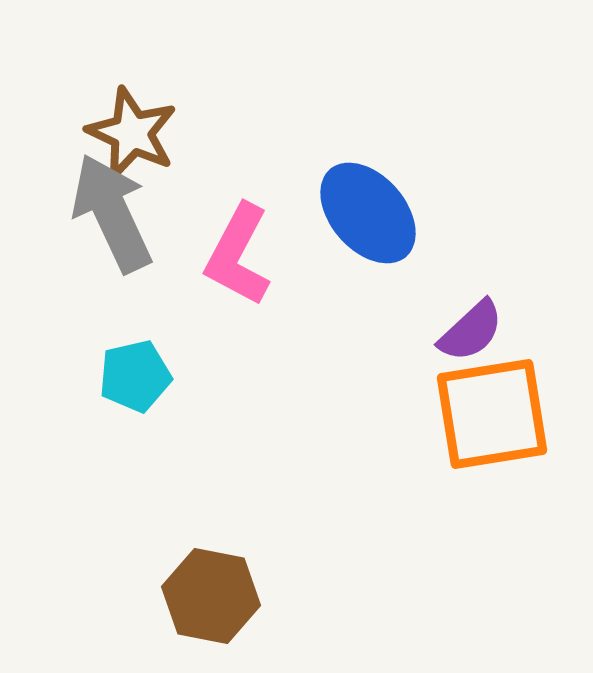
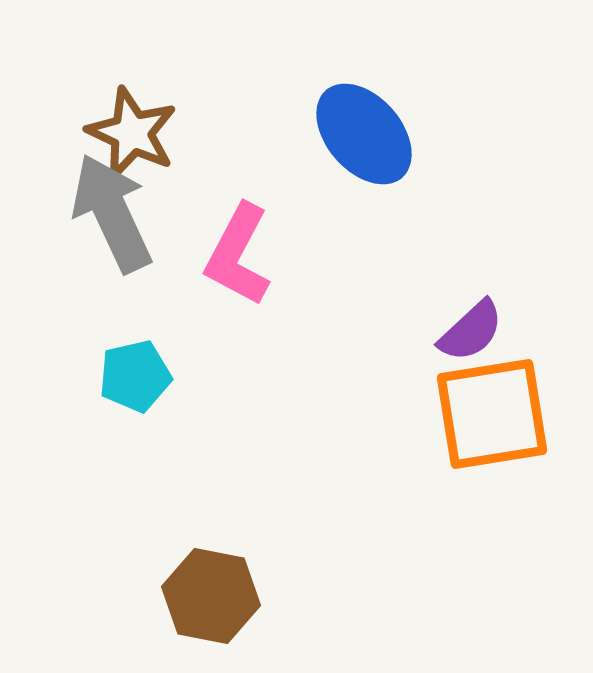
blue ellipse: moved 4 px left, 79 px up
